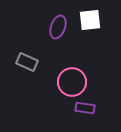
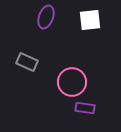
purple ellipse: moved 12 px left, 10 px up
